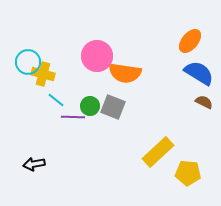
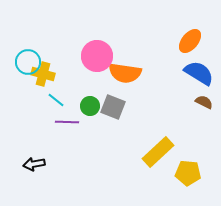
purple line: moved 6 px left, 5 px down
